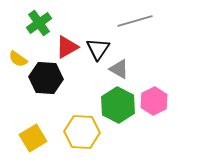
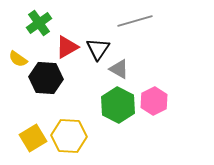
yellow hexagon: moved 13 px left, 4 px down
